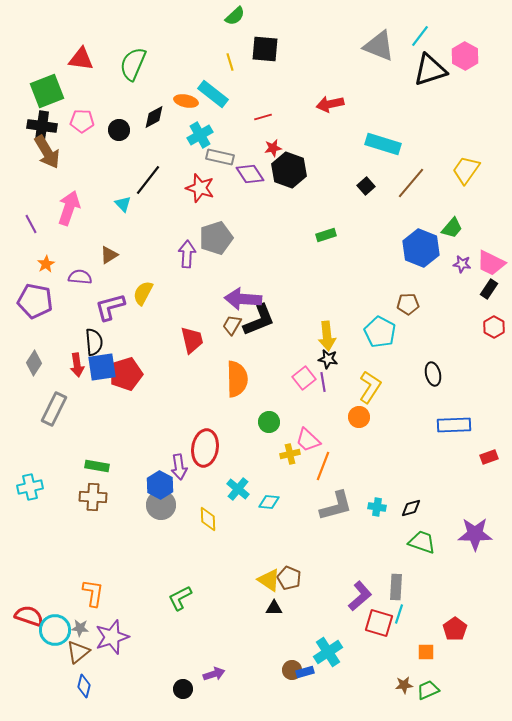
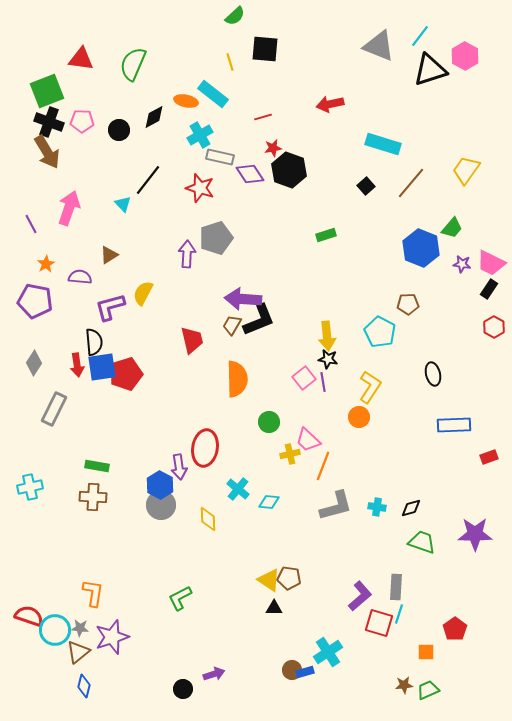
black cross at (42, 126): moved 7 px right, 4 px up; rotated 12 degrees clockwise
brown pentagon at (289, 578): rotated 15 degrees counterclockwise
